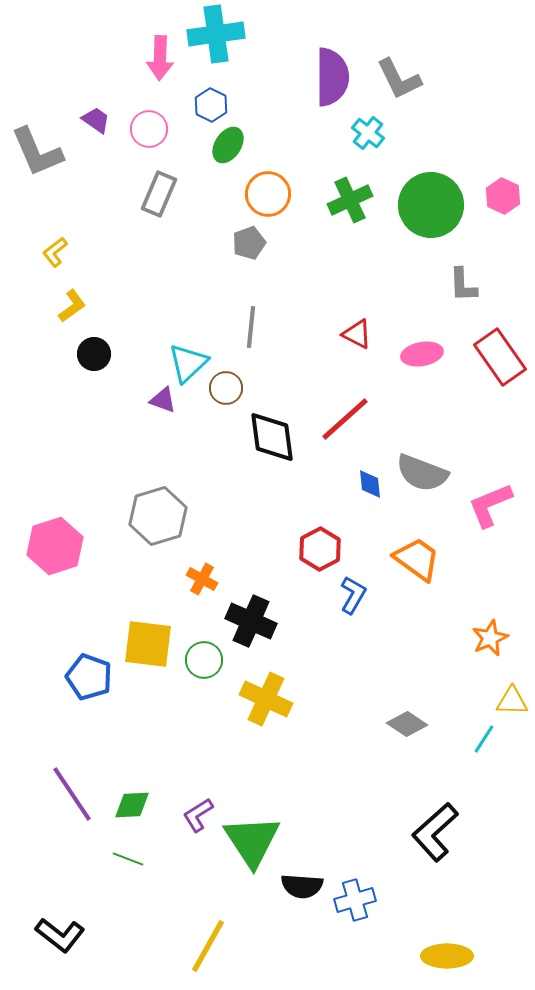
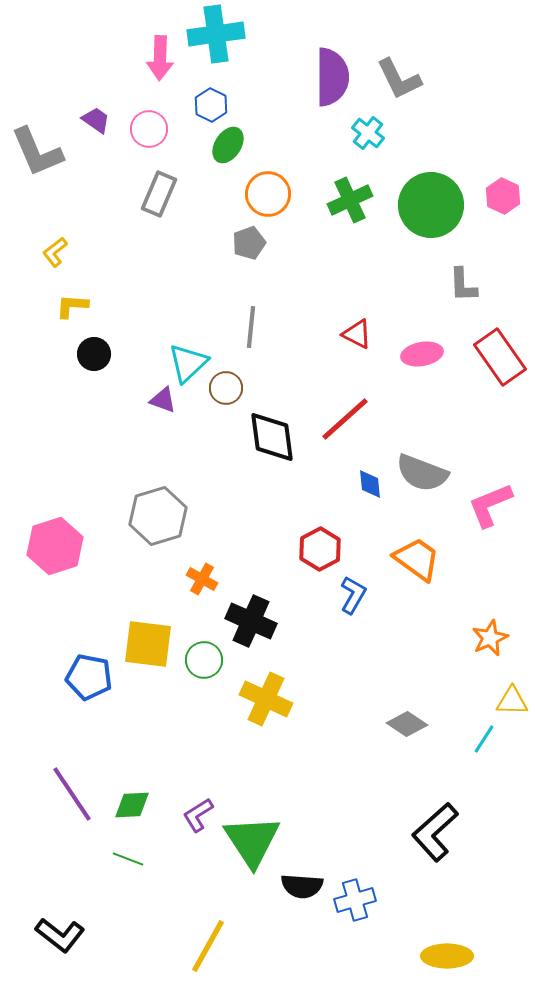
yellow L-shape at (72, 306): rotated 140 degrees counterclockwise
blue pentagon at (89, 677): rotated 9 degrees counterclockwise
